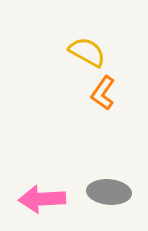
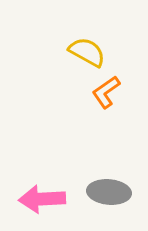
orange L-shape: moved 3 px right, 1 px up; rotated 20 degrees clockwise
